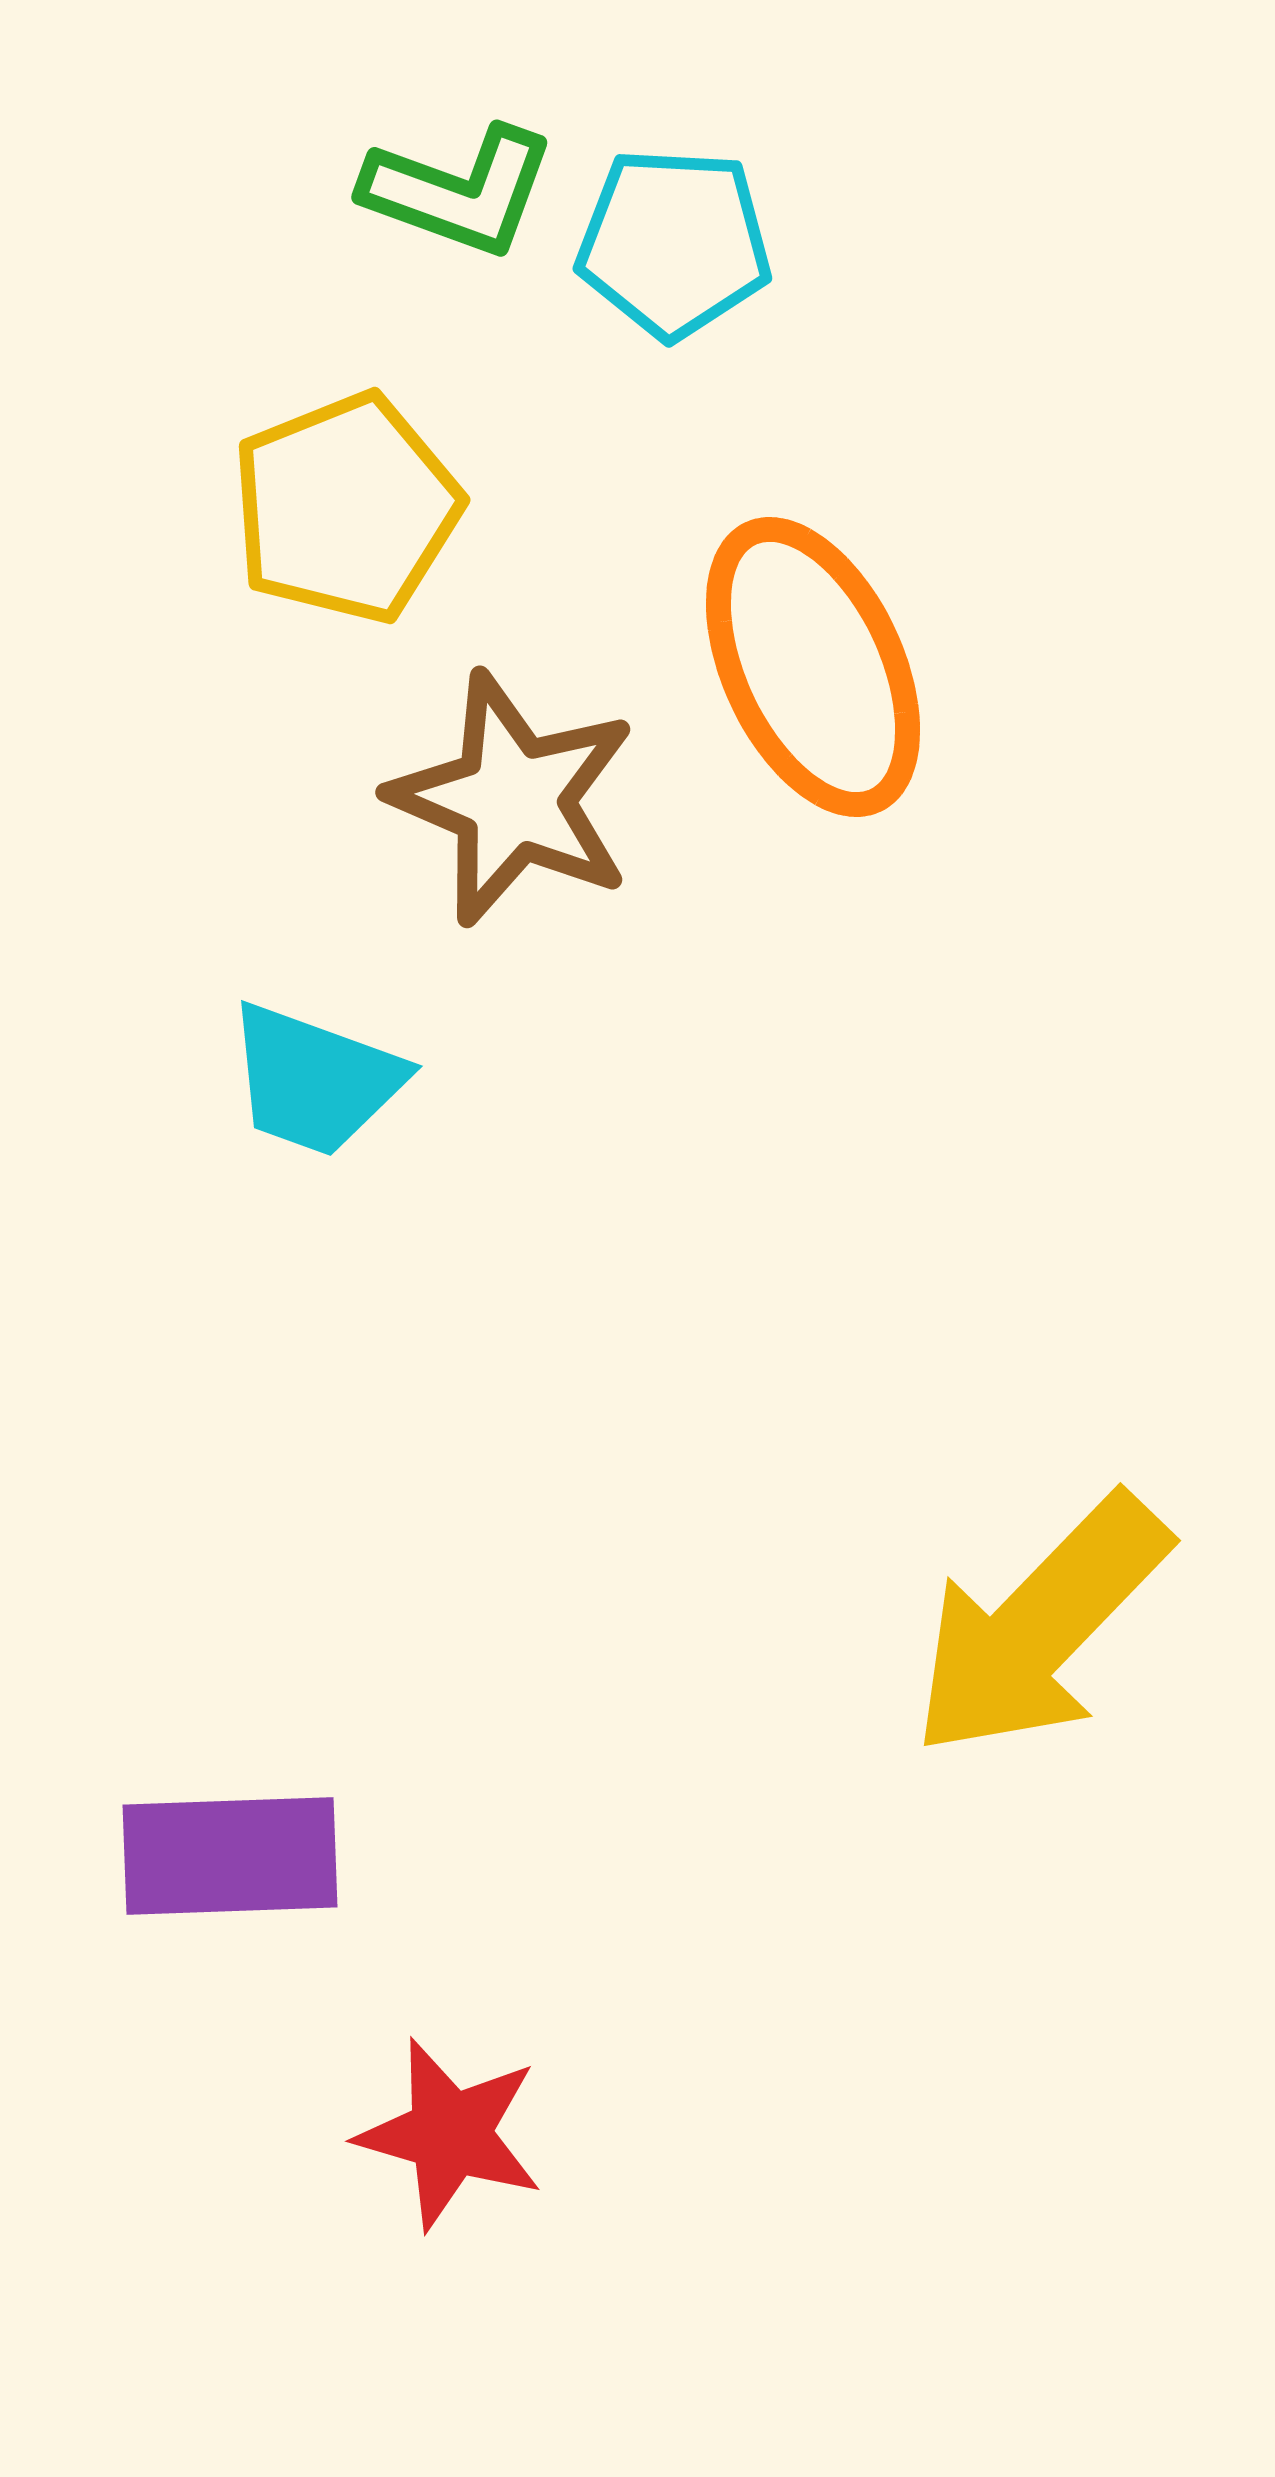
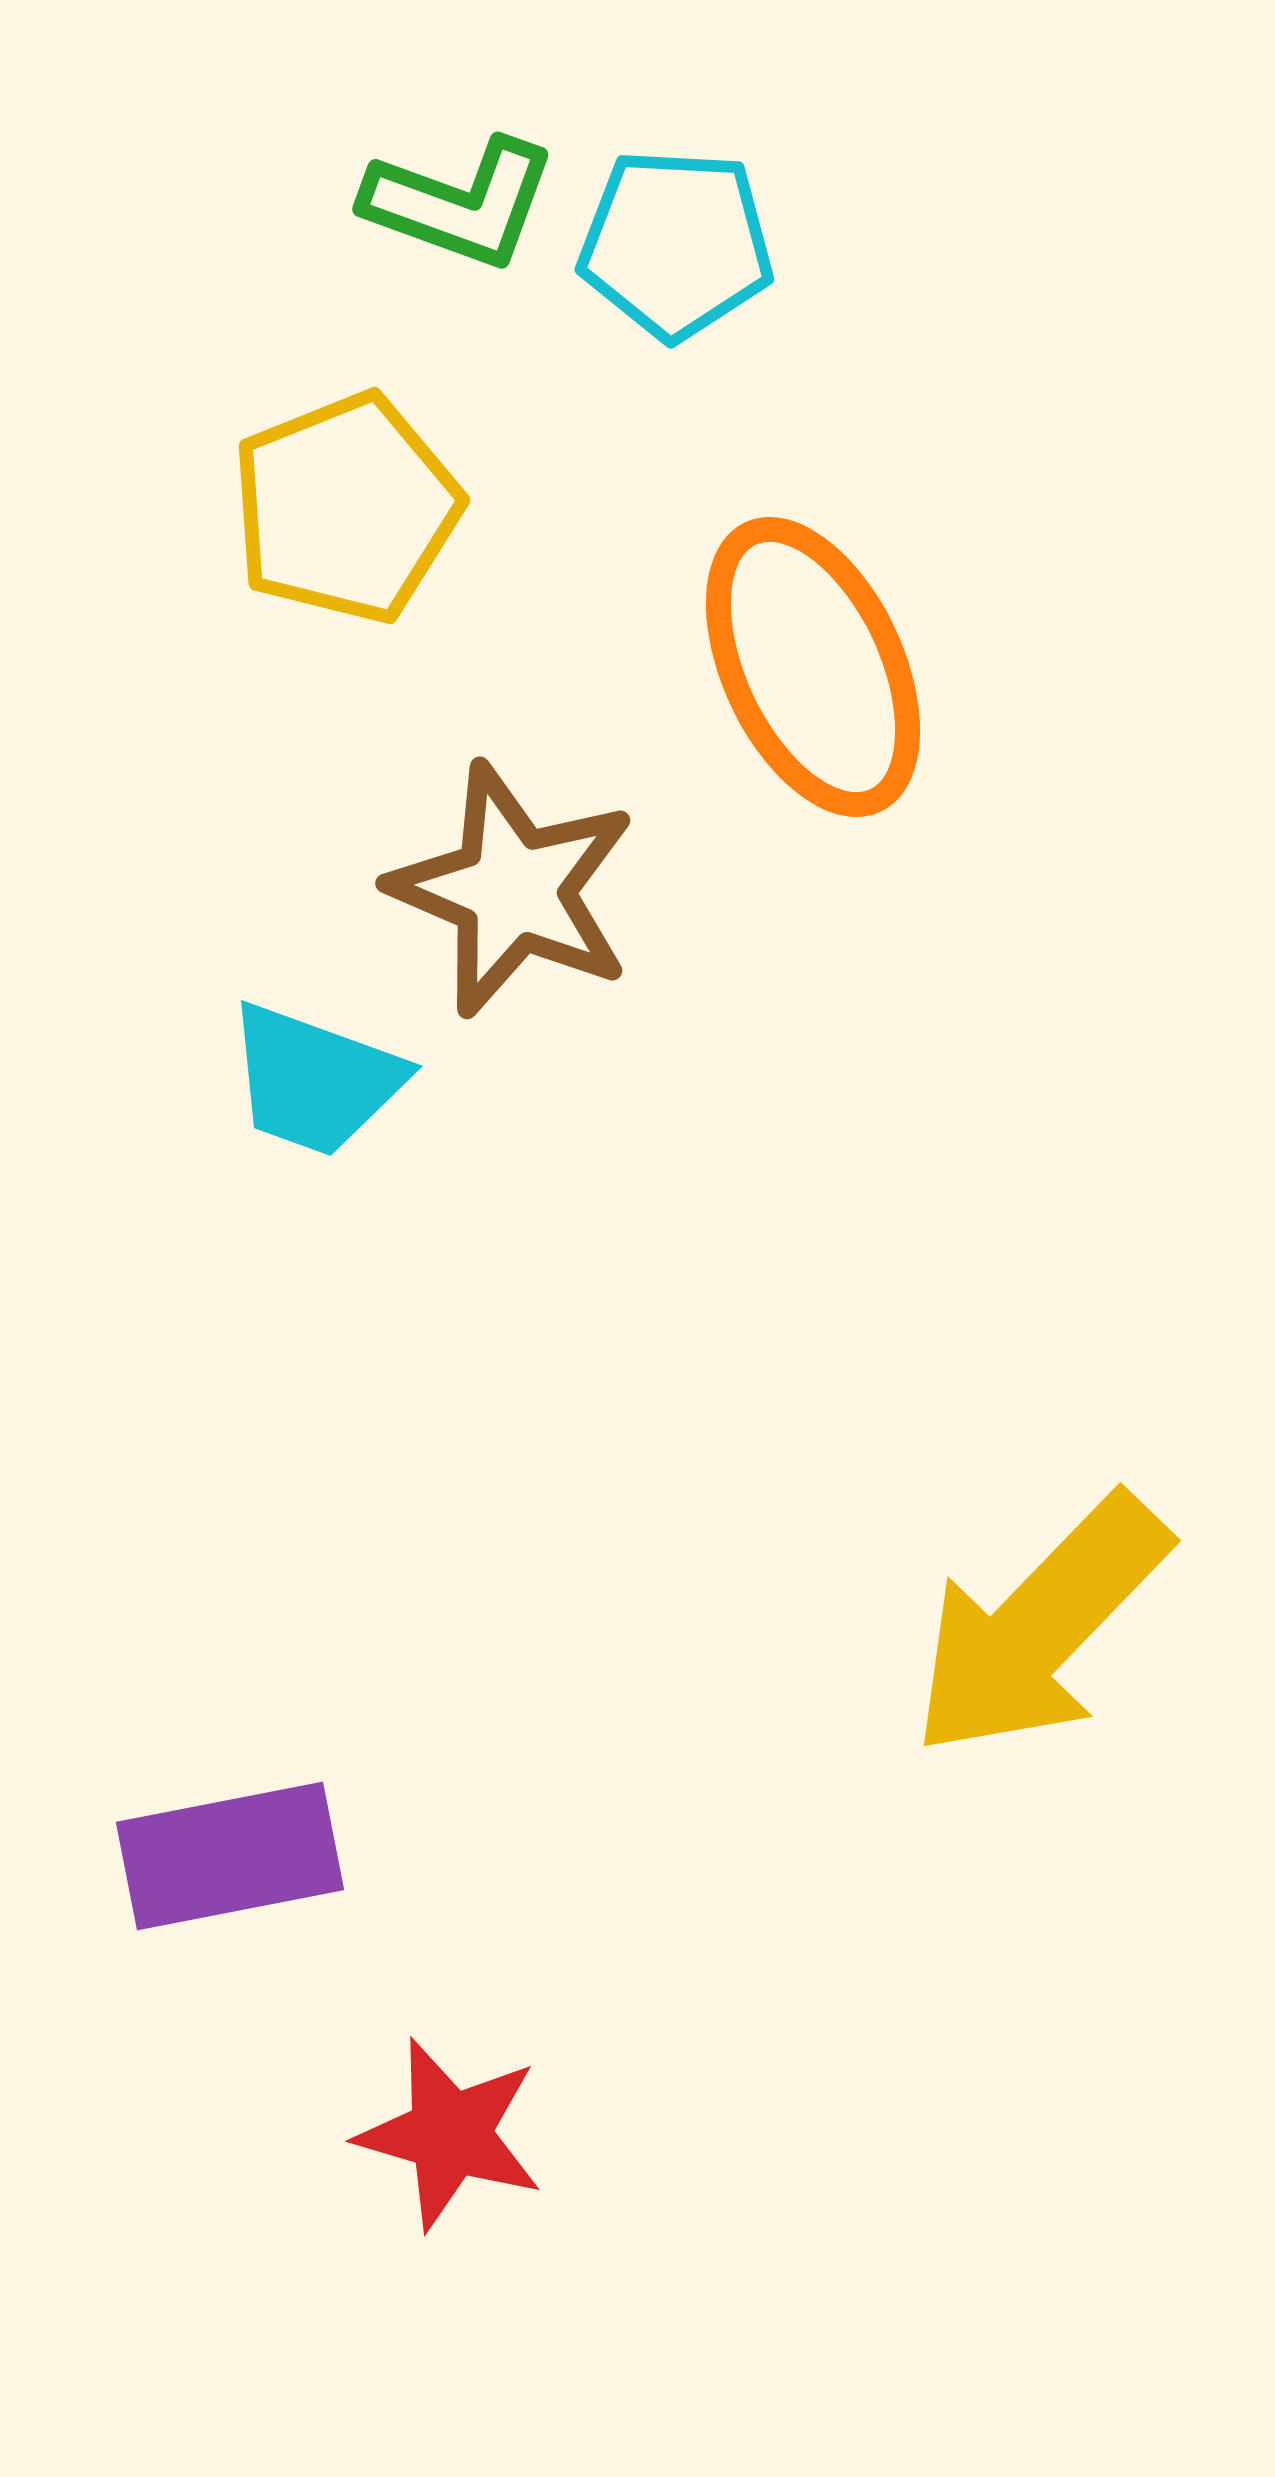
green L-shape: moved 1 px right, 12 px down
cyan pentagon: moved 2 px right, 1 px down
brown star: moved 91 px down
purple rectangle: rotated 9 degrees counterclockwise
